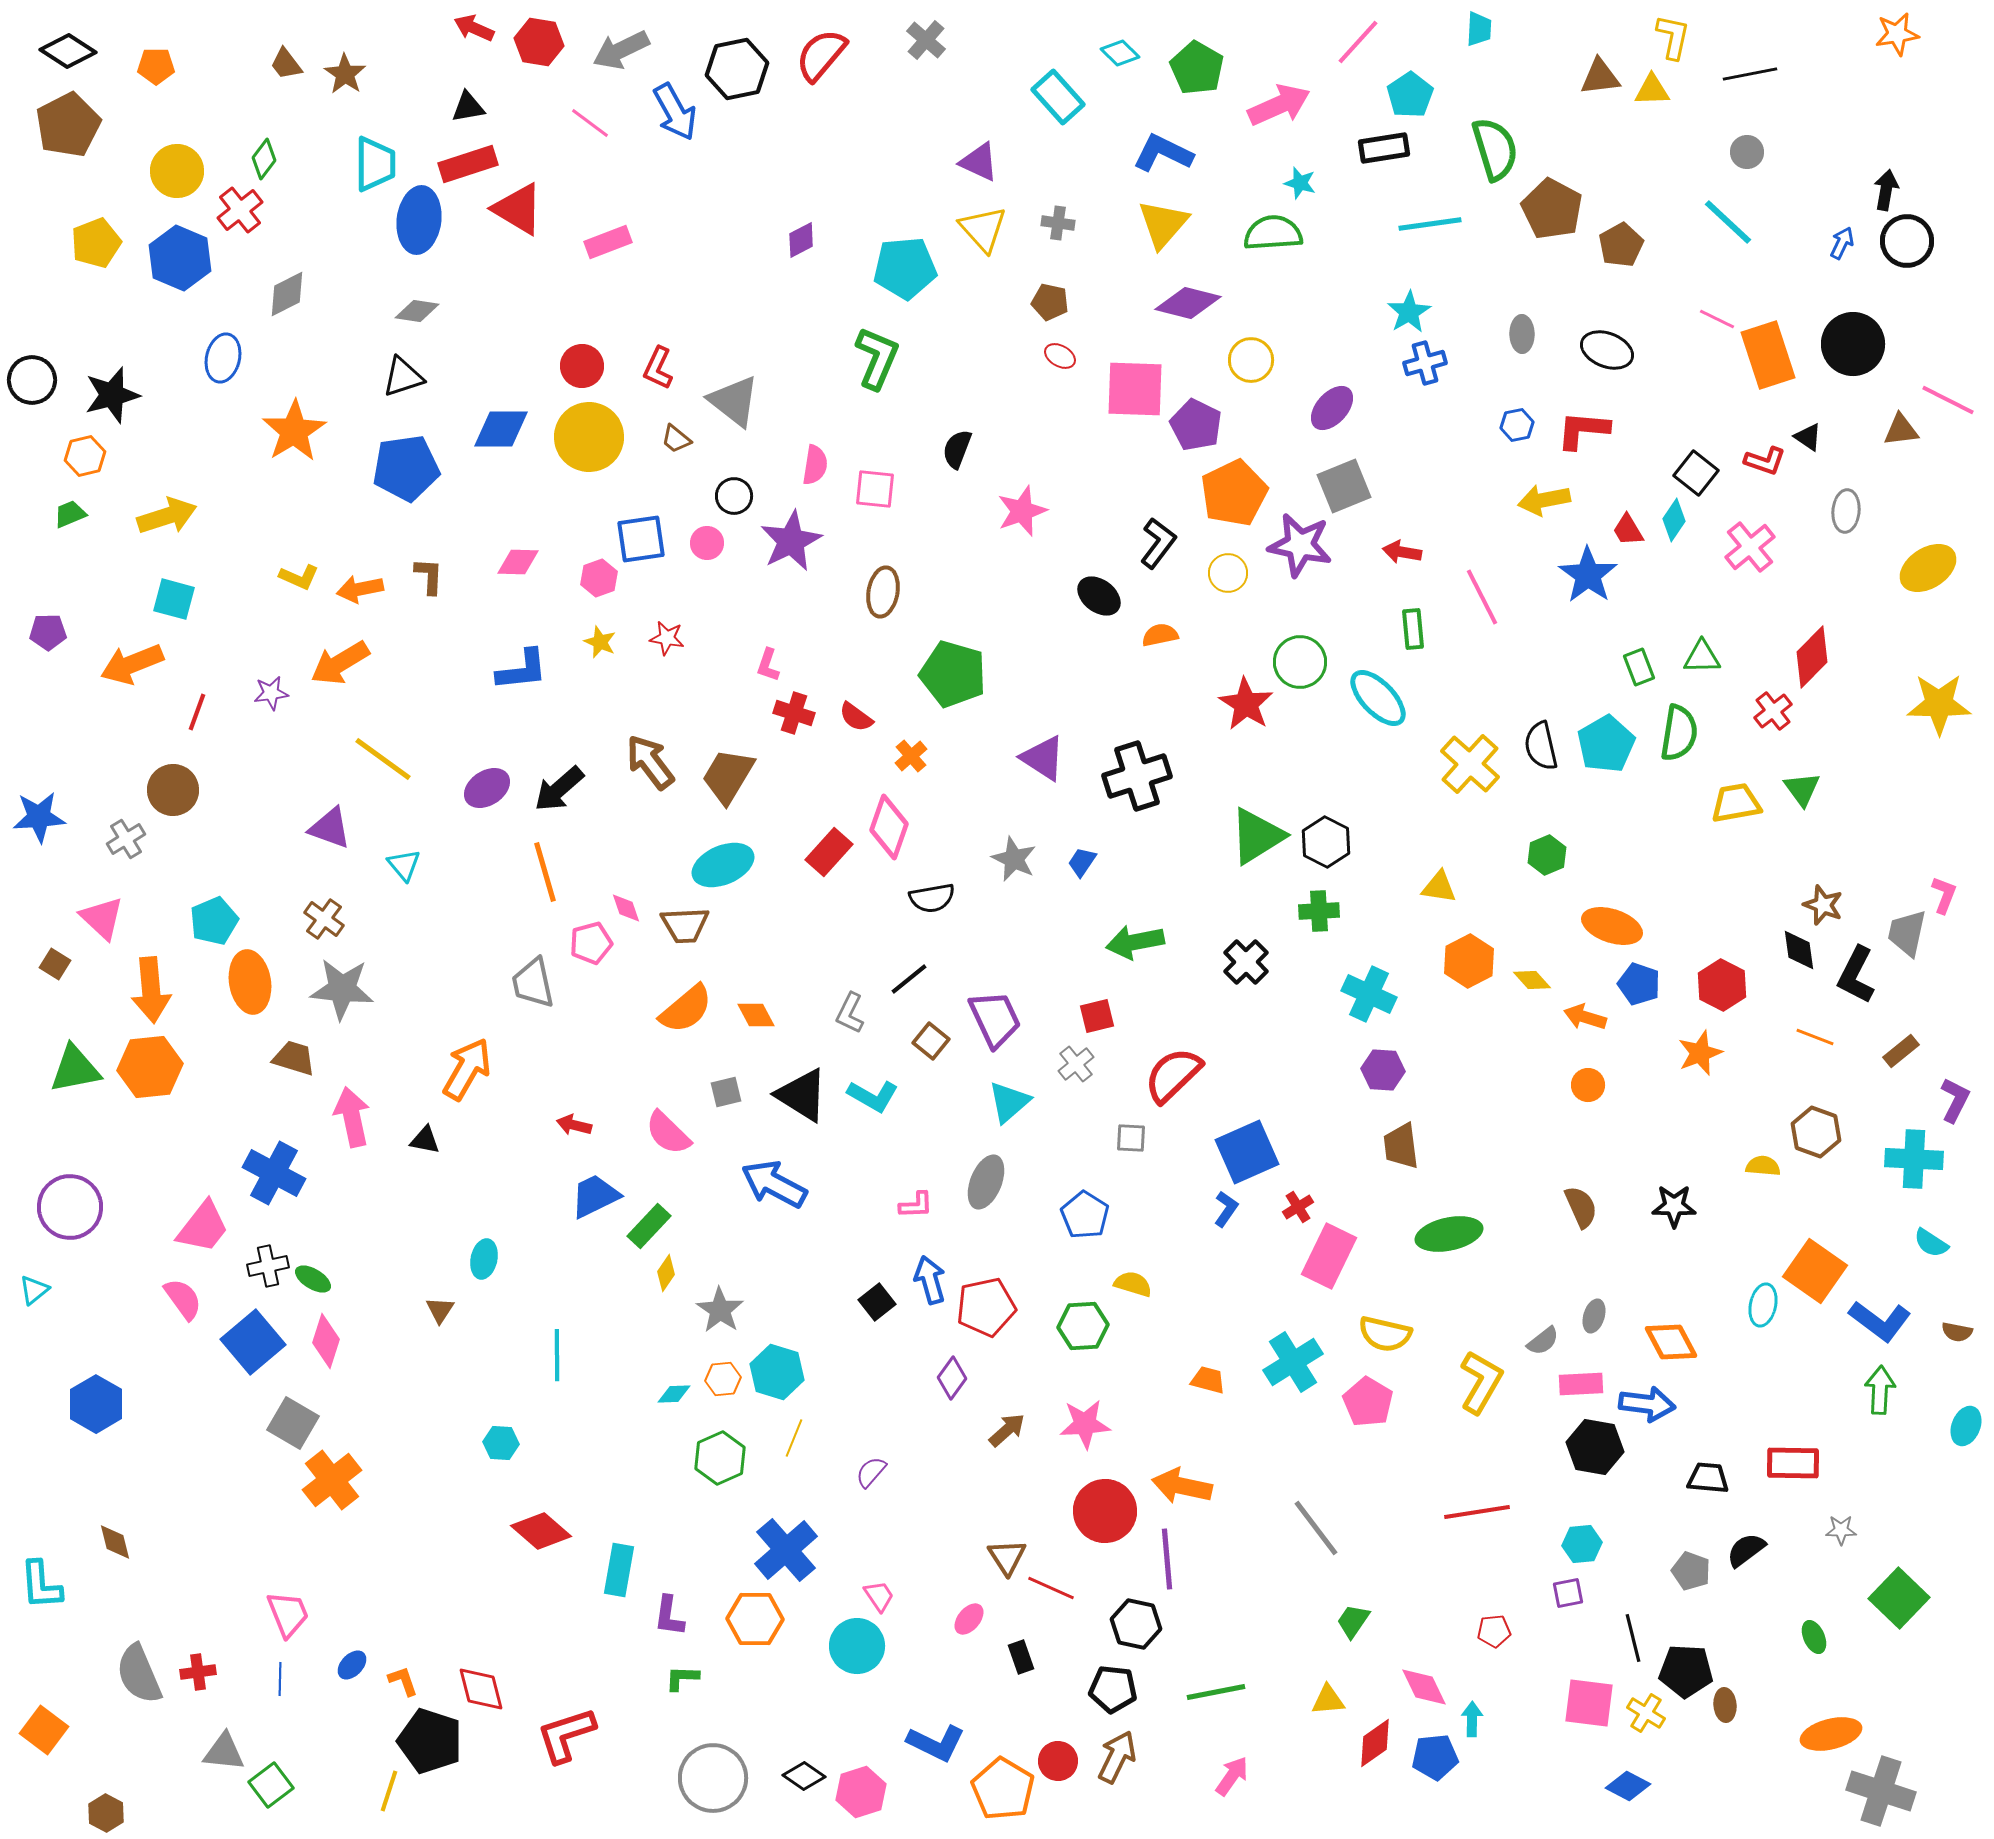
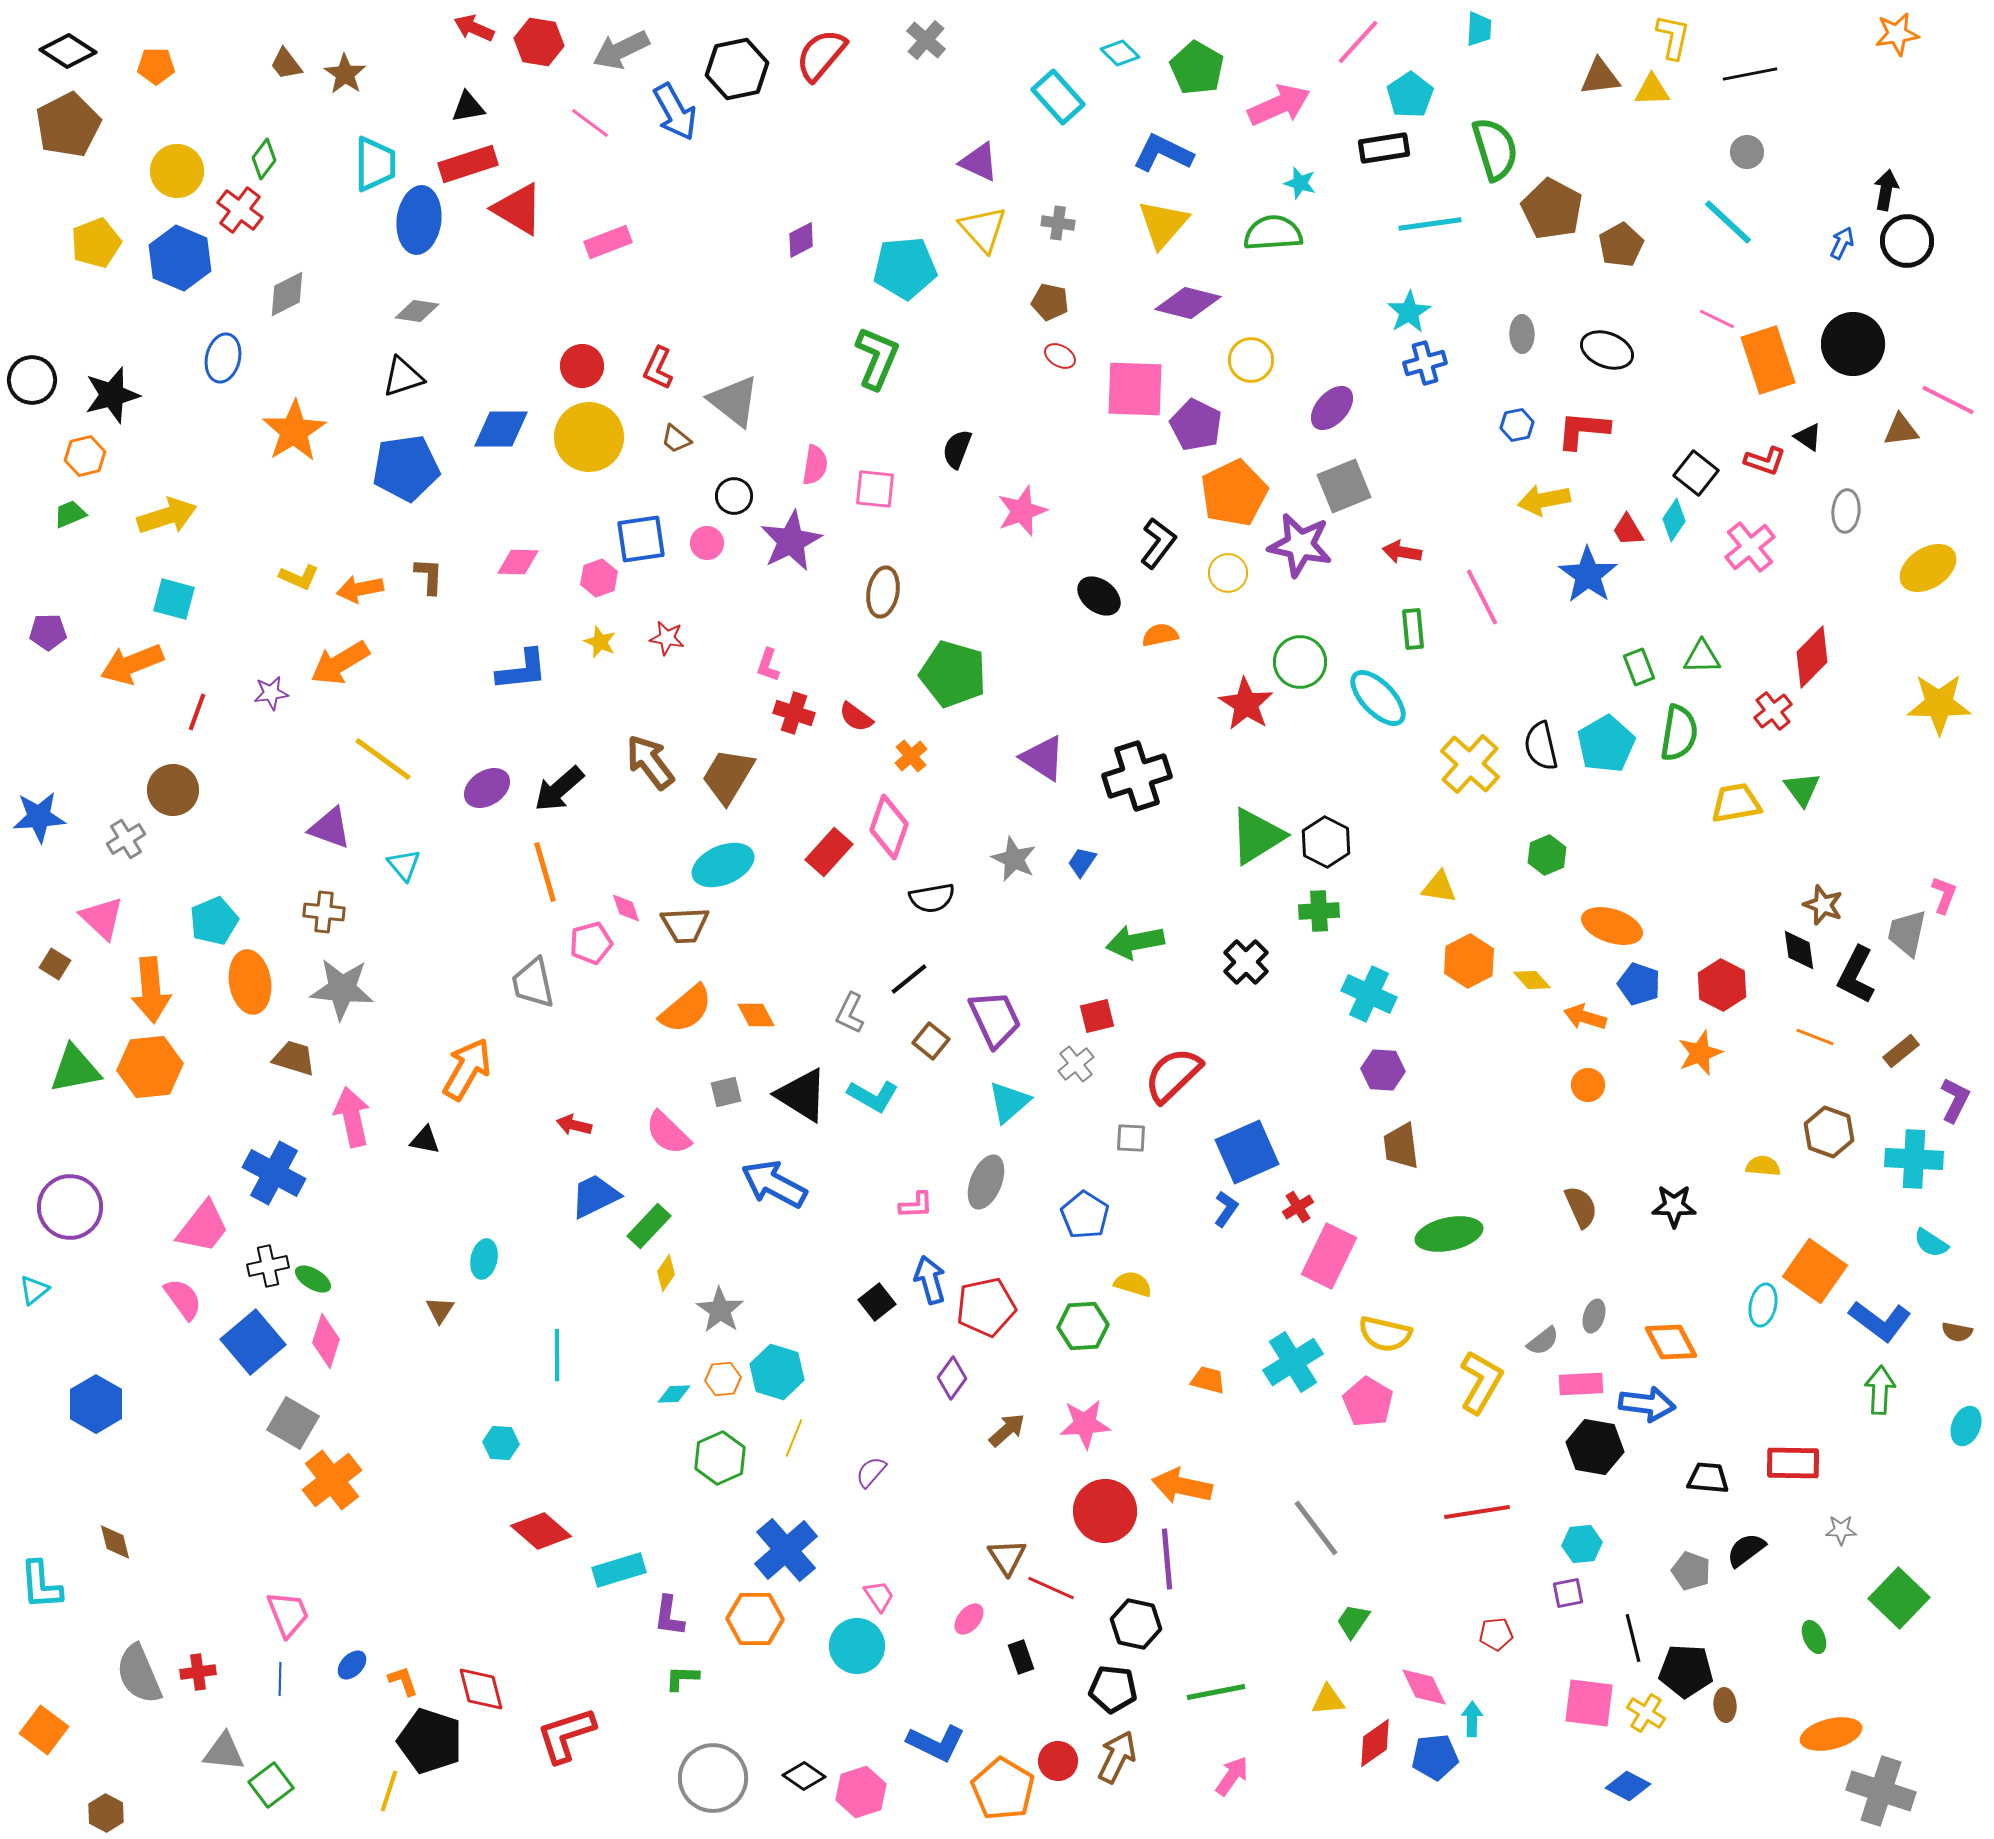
red cross at (240, 210): rotated 15 degrees counterclockwise
orange rectangle at (1768, 355): moved 5 px down
brown cross at (324, 919): moved 7 px up; rotated 30 degrees counterclockwise
brown hexagon at (1816, 1132): moved 13 px right
cyan rectangle at (619, 1570): rotated 63 degrees clockwise
red pentagon at (1494, 1631): moved 2 px right, 3 px down
